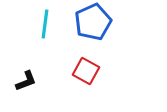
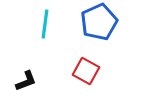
blue pentagon: moved 6 px right
